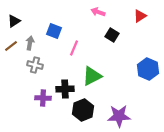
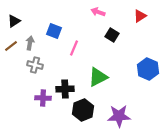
green triangle: moved 6 px right, 1 px down
